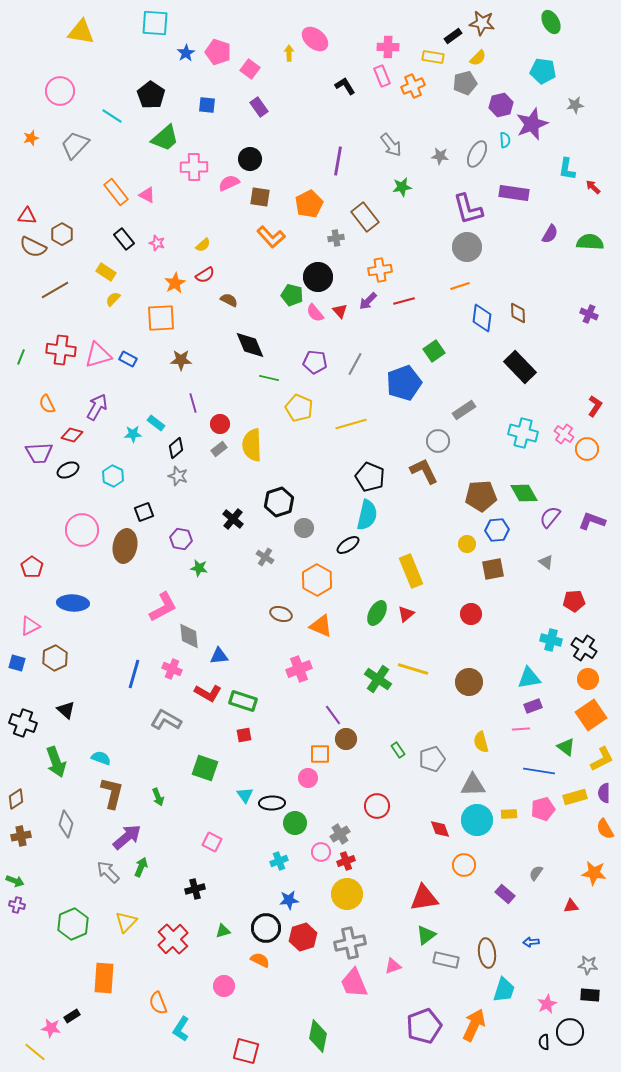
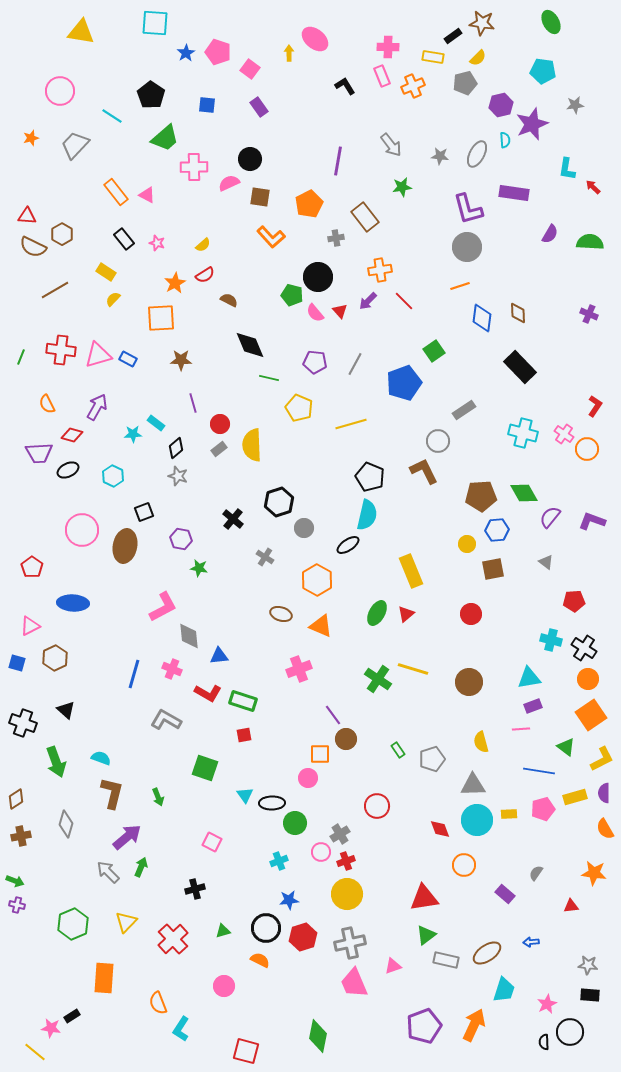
red line at (404, 301): rotated 60 degrees clockwise
brown ellipse at (487, 953): rotated 64 degrees clockwise
